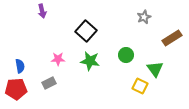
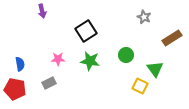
gray star: rotated 24 degrees counterclockwise
black square: rotated 15 degrees clockwise
blue semicircle: moved 2 px up
red pentagon: moved 1 px left; rotated 15 degrees clockwise
